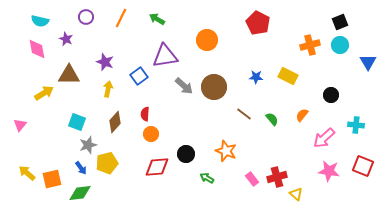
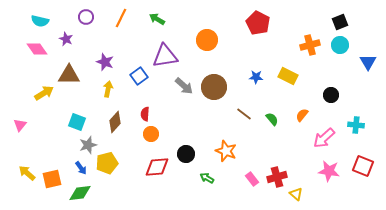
pink diamond at (37, 49): rotated 25 degrees counterclockwise
